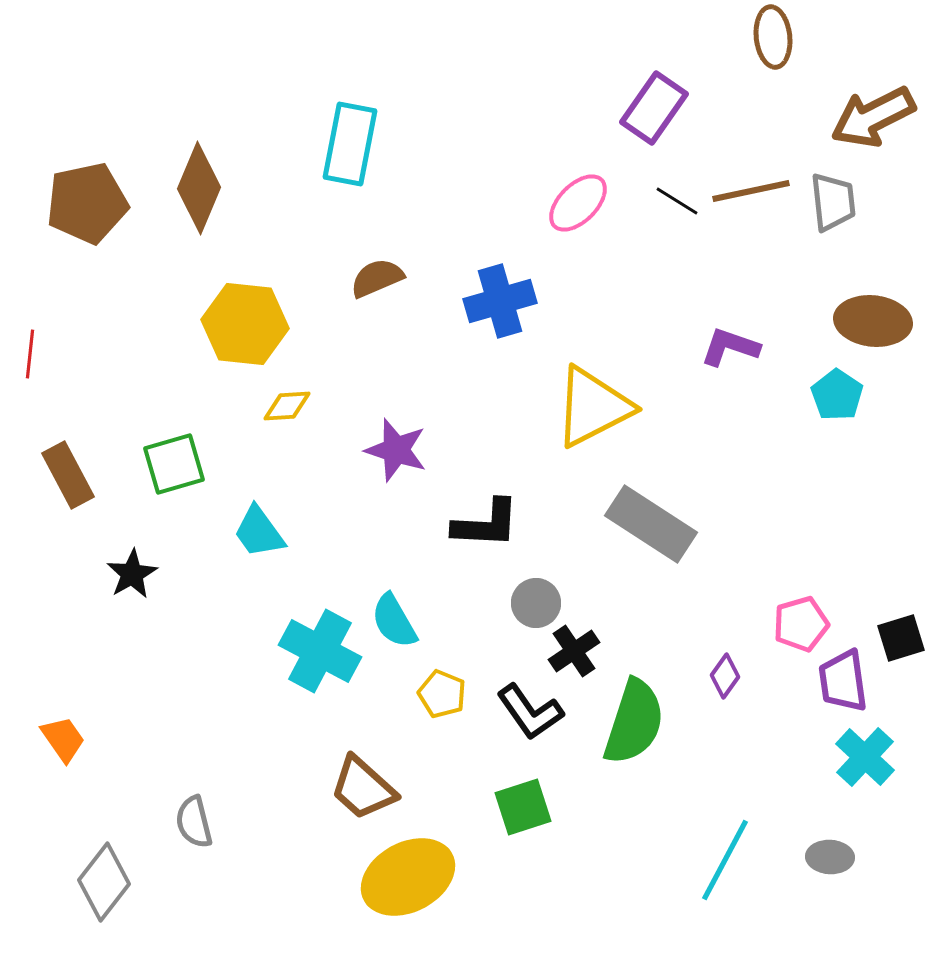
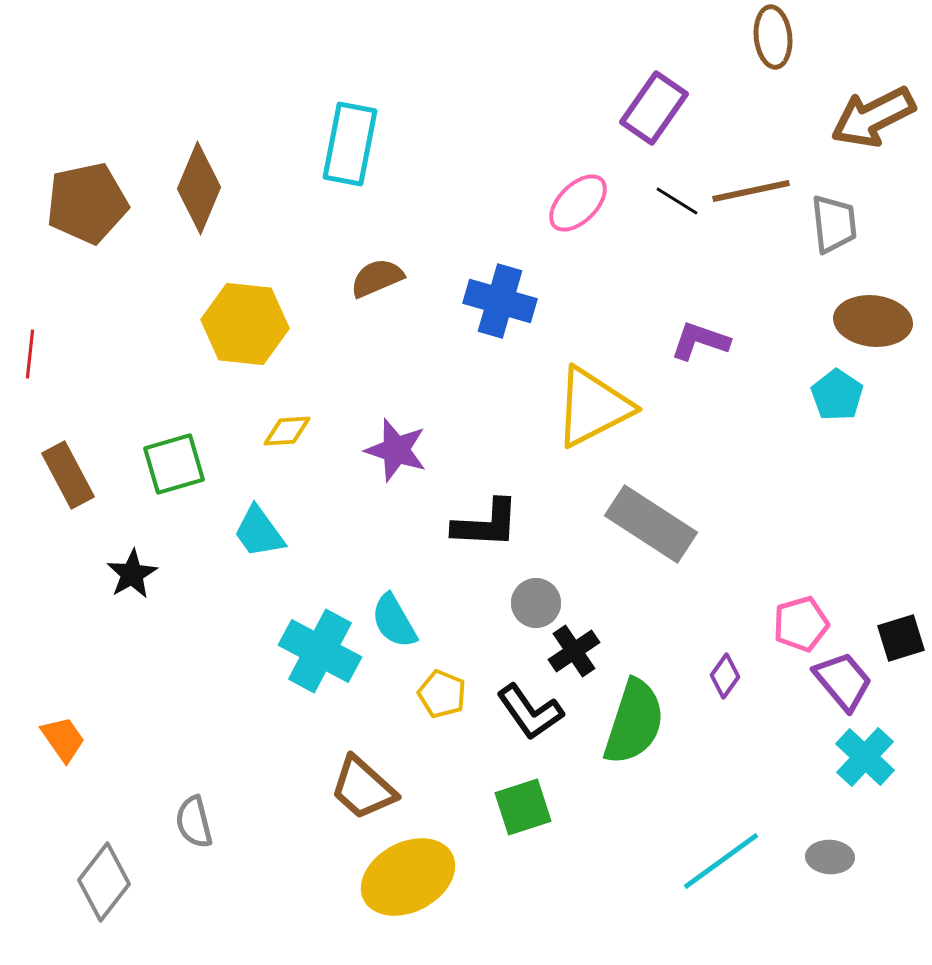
gray trapezoid at (833, 202): moved 1 px right, 22 px down
blue cross at (500, 301): rotated 32 degrees clockwise
purple L-shape at (730, 347): moved 30 px left, 6 px up
yellow diamond at (287, 406): moved 25 px down
purple trapezoid at (843, 681): rotated 148 degrees clockwise
cyan line at (725, 860): moved 4 px left, 1 px down; rotated 26 degrees clockwise
